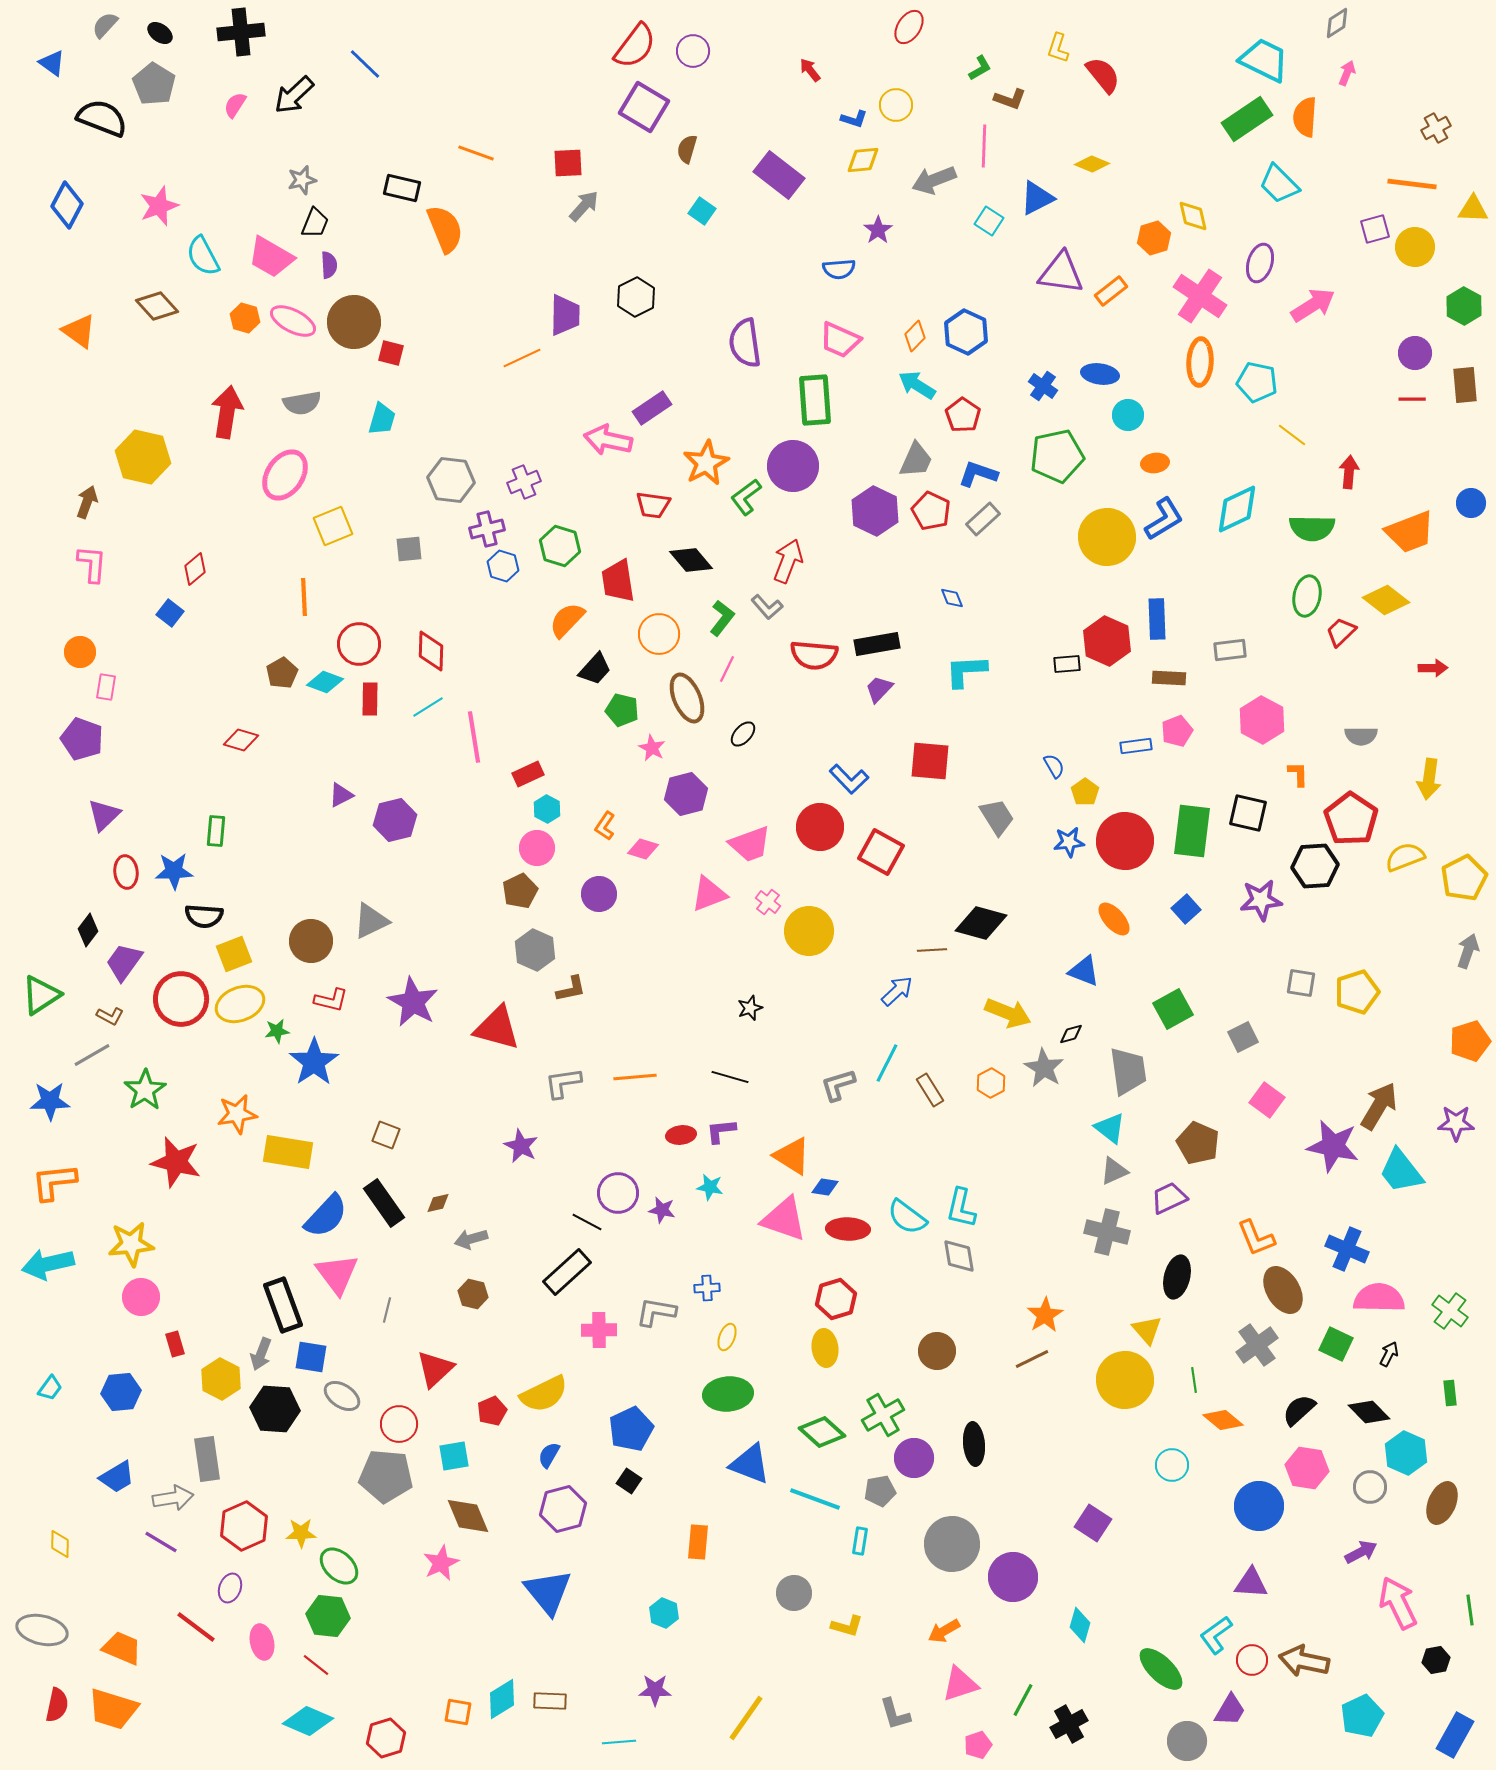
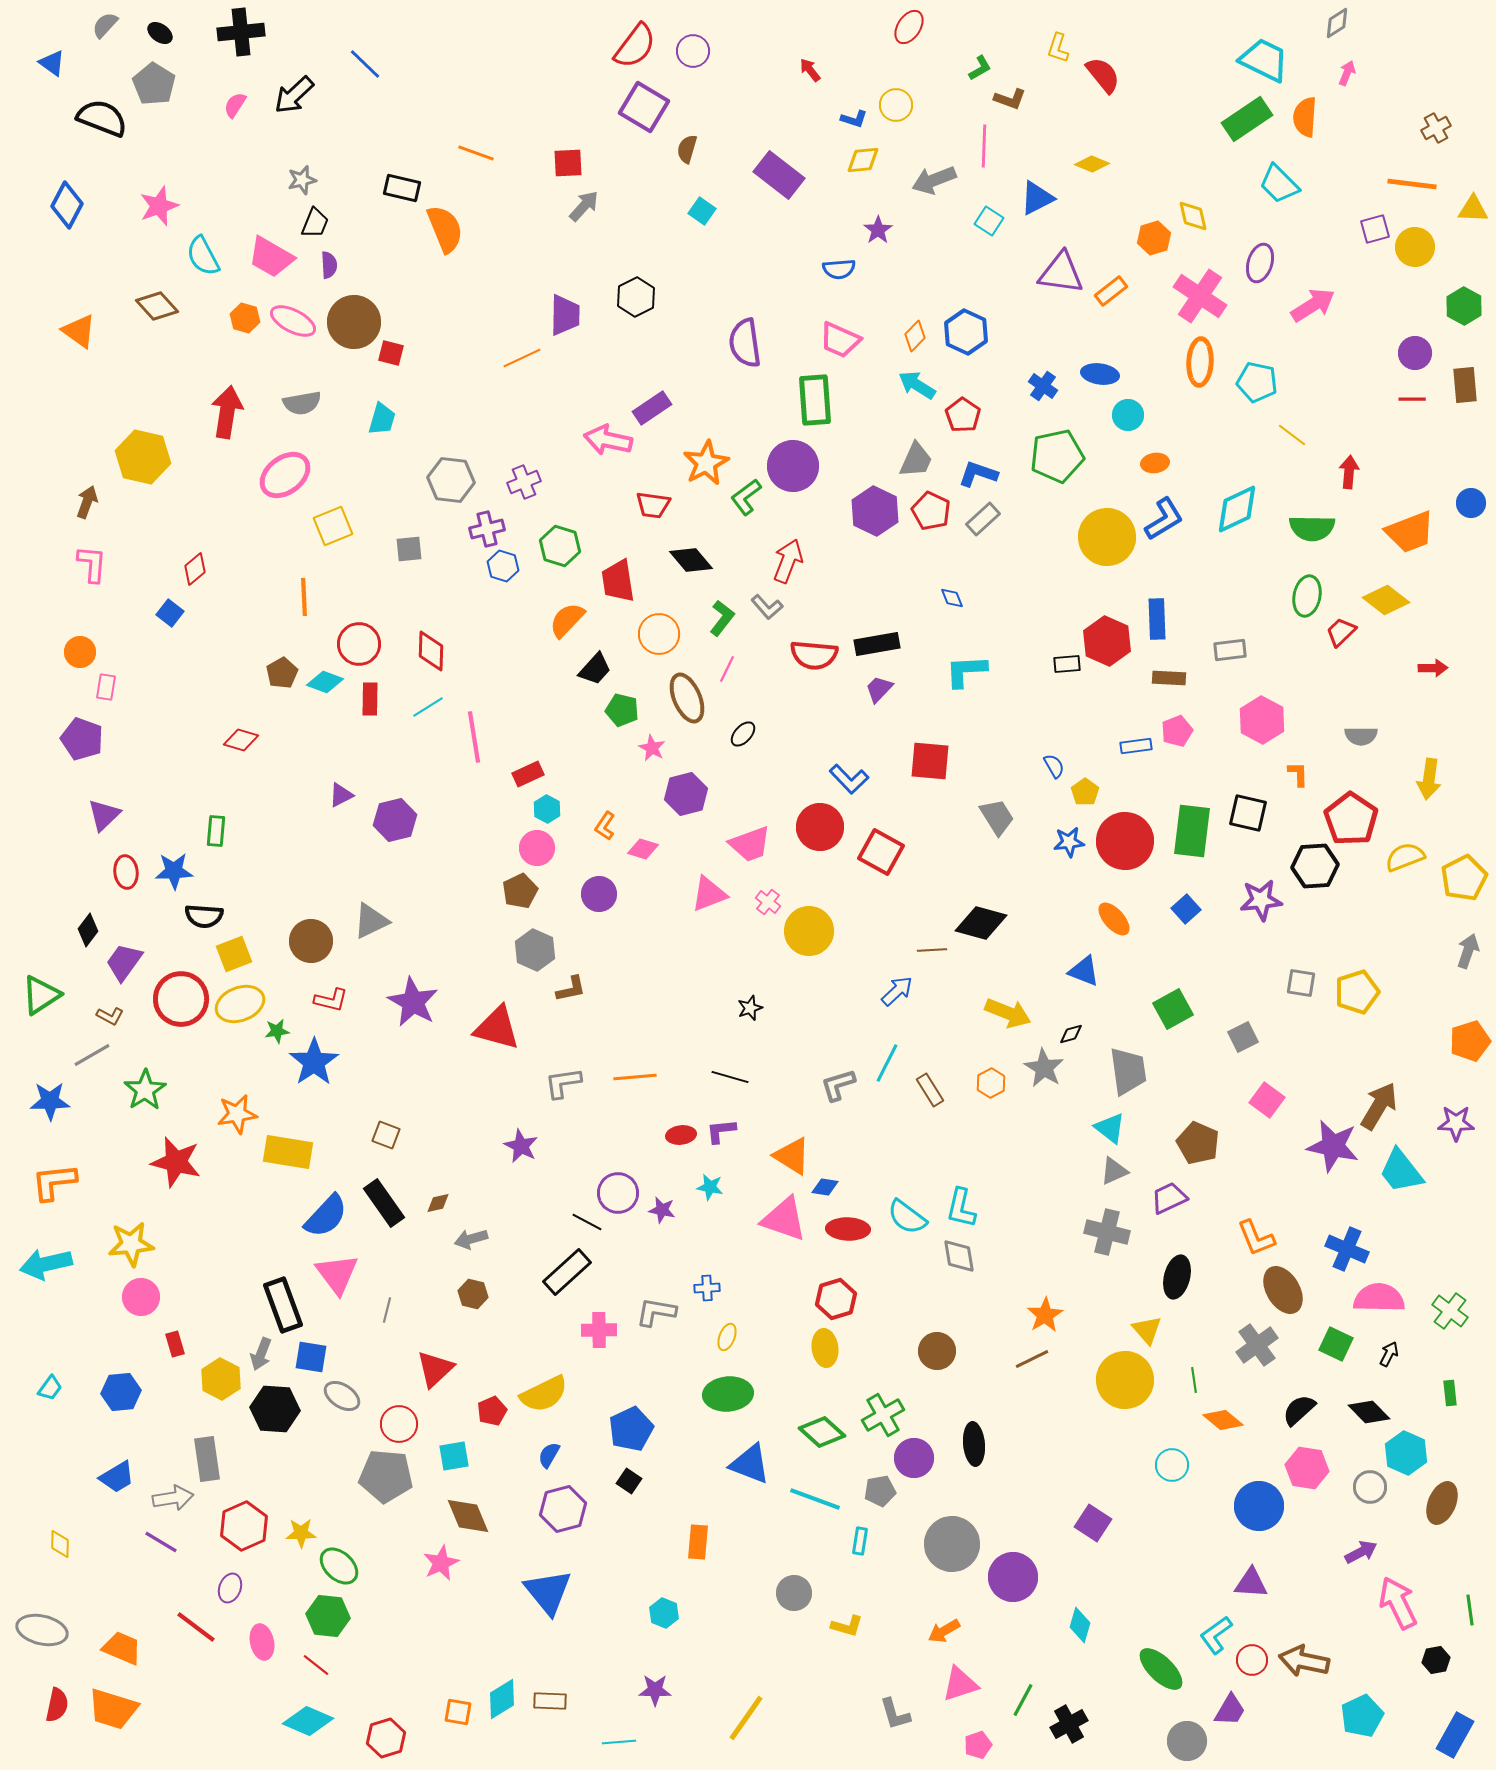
pink ellipse at (285, 475): rotated 18 degrees clockwise
cyan arrow at (48, 1264): moved 2 px left
